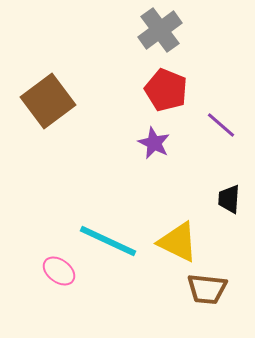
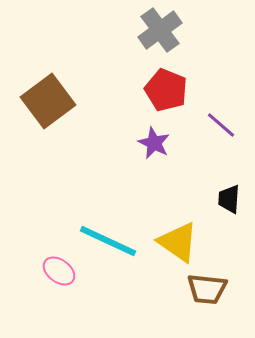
yellow triangle: rotated 9 degrees clockwise
